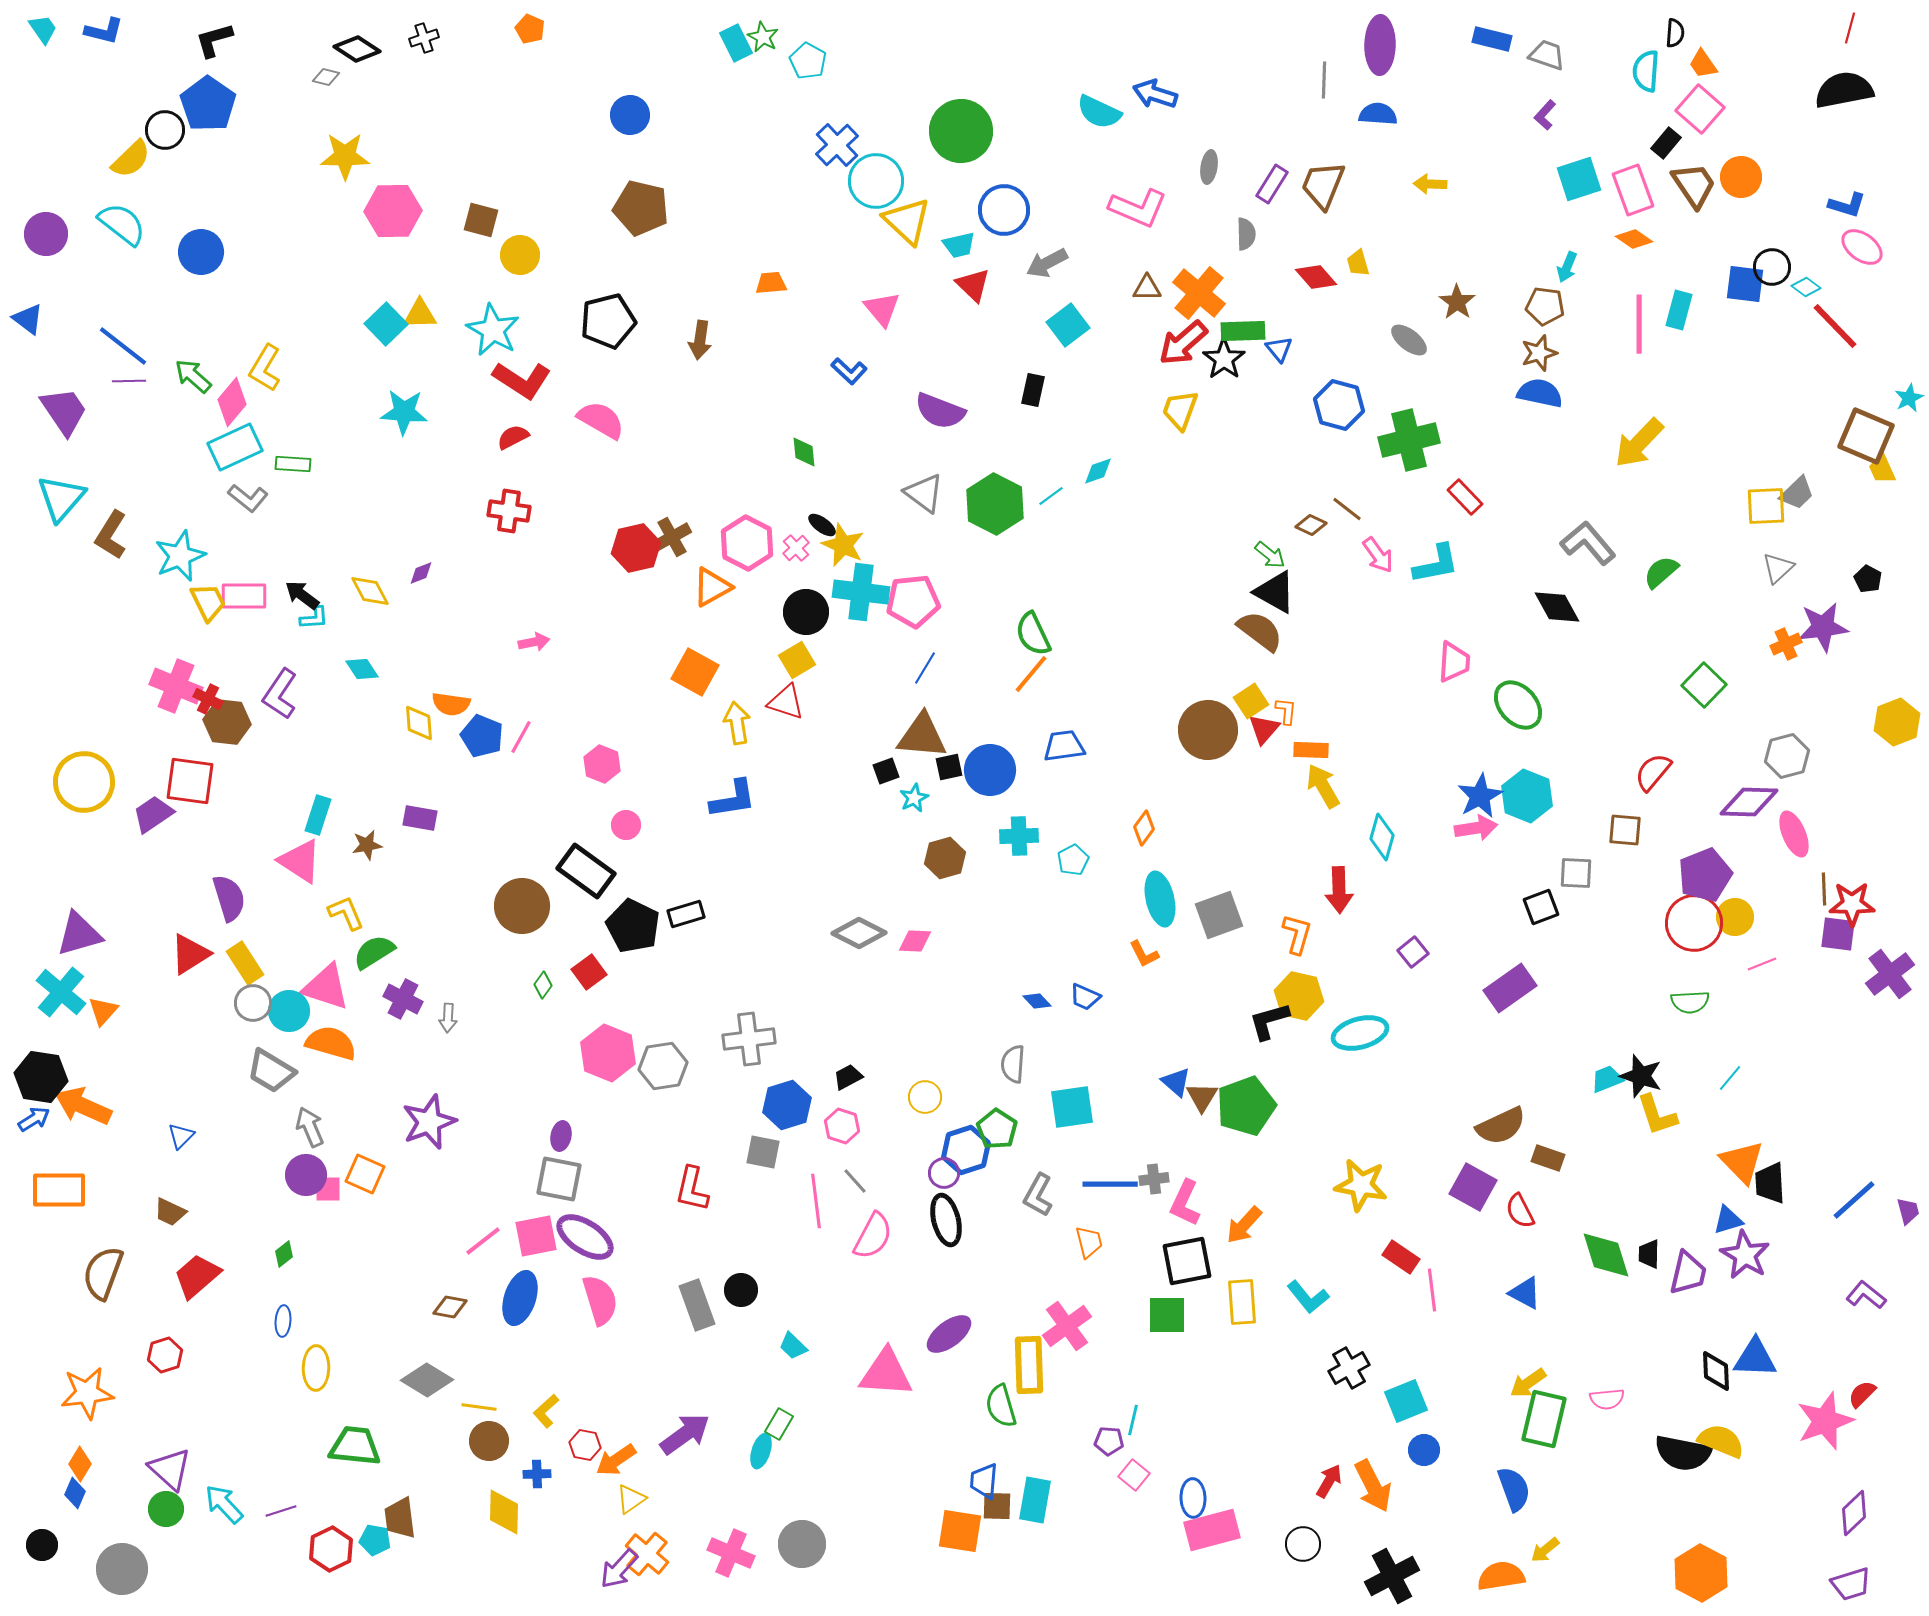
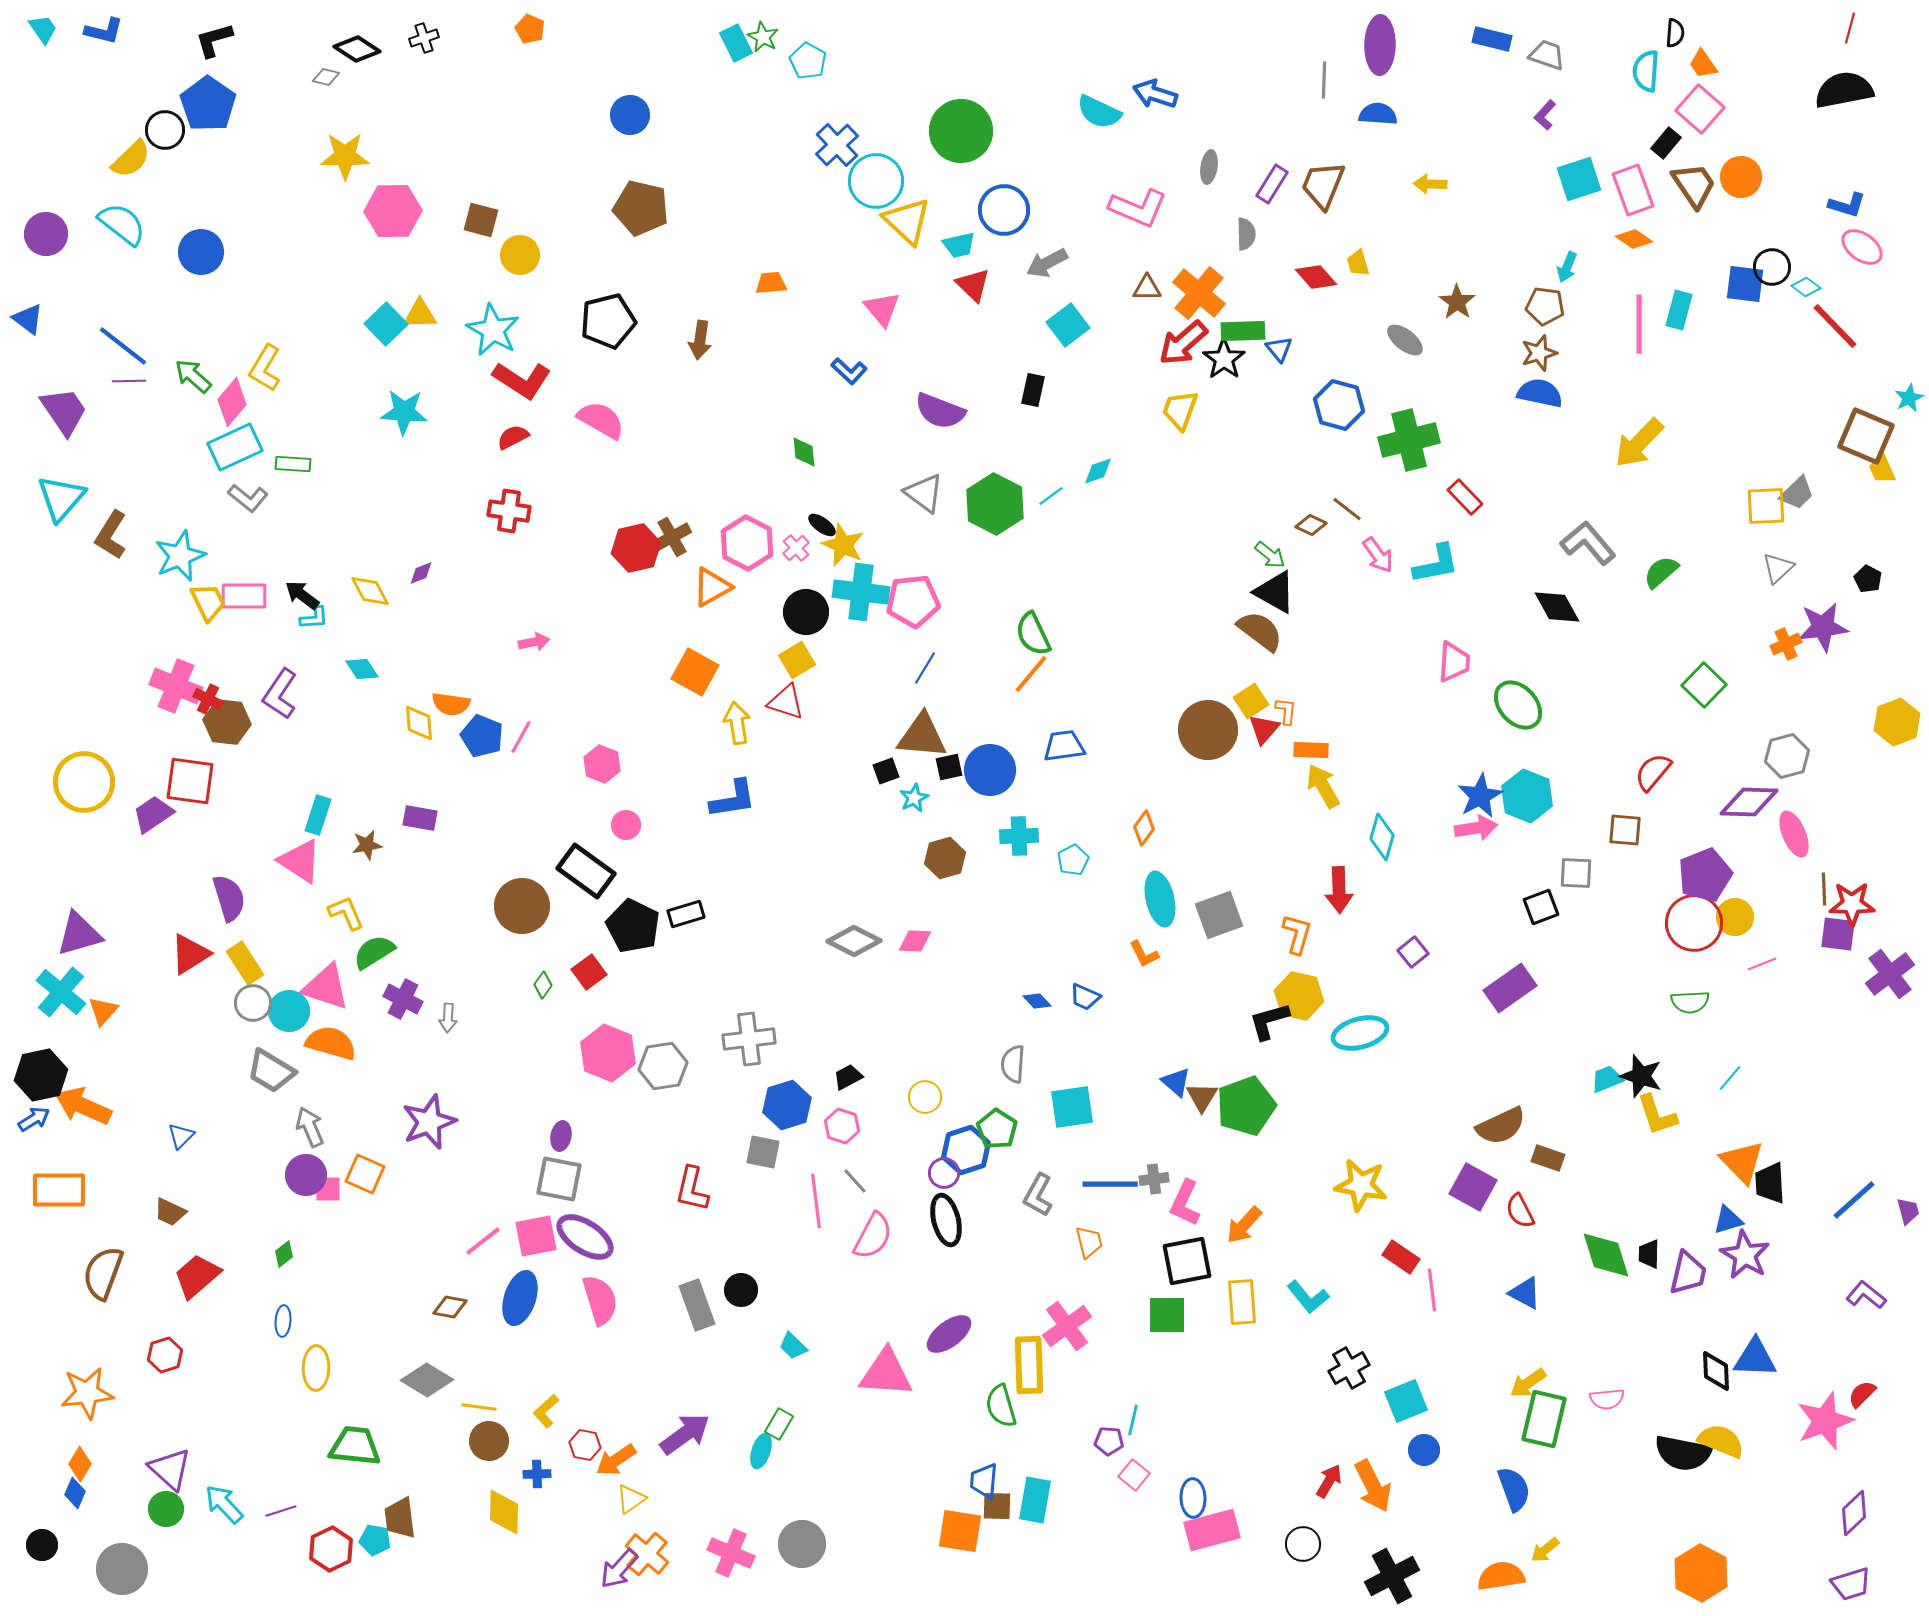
gray ellipse at (1409, 340): moved 4 px left
gray diamond at (859, 933): moved 5 px left, 8 px down
black hexagon at (41, 1077): moved 2 px up; rotated 21 degrees counterclockwise
